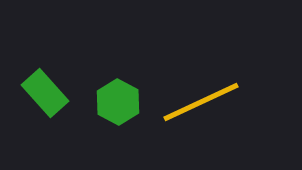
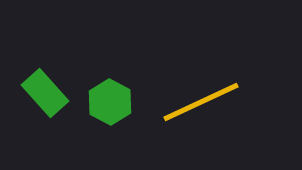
green hexagon: moved 8 px left
